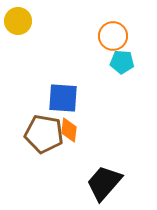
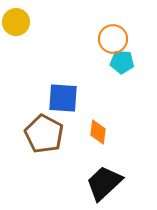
yellow circle: moved 2 px left, 1 px down
orange circle: moved 3 px down
orange diamond: moved 29 px right, 2 px down
brown pentagon: rotated 18 degrees clockwise
black trapezoid: rotated 6 degrees clockwise
